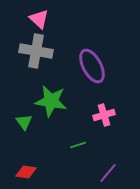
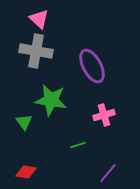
green star: moved 1 px up
